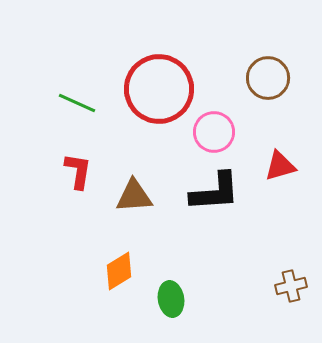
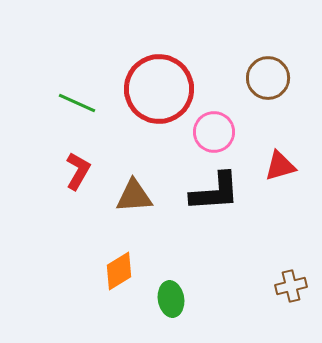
red L-shape: rotated 21 degrees clockwise
